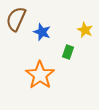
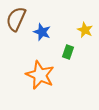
orange star: rotated 12 degrees counterclockwise
